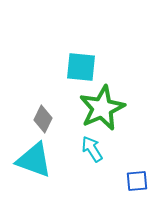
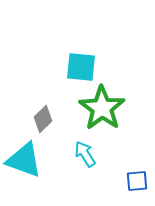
green star: rotated 12 degrees counterclockwise
gray diamond: rotated 20 degrees clockwise
cyan arrow: moved 7 px left, 5 px down
cyan triangle: moved 10 px left
